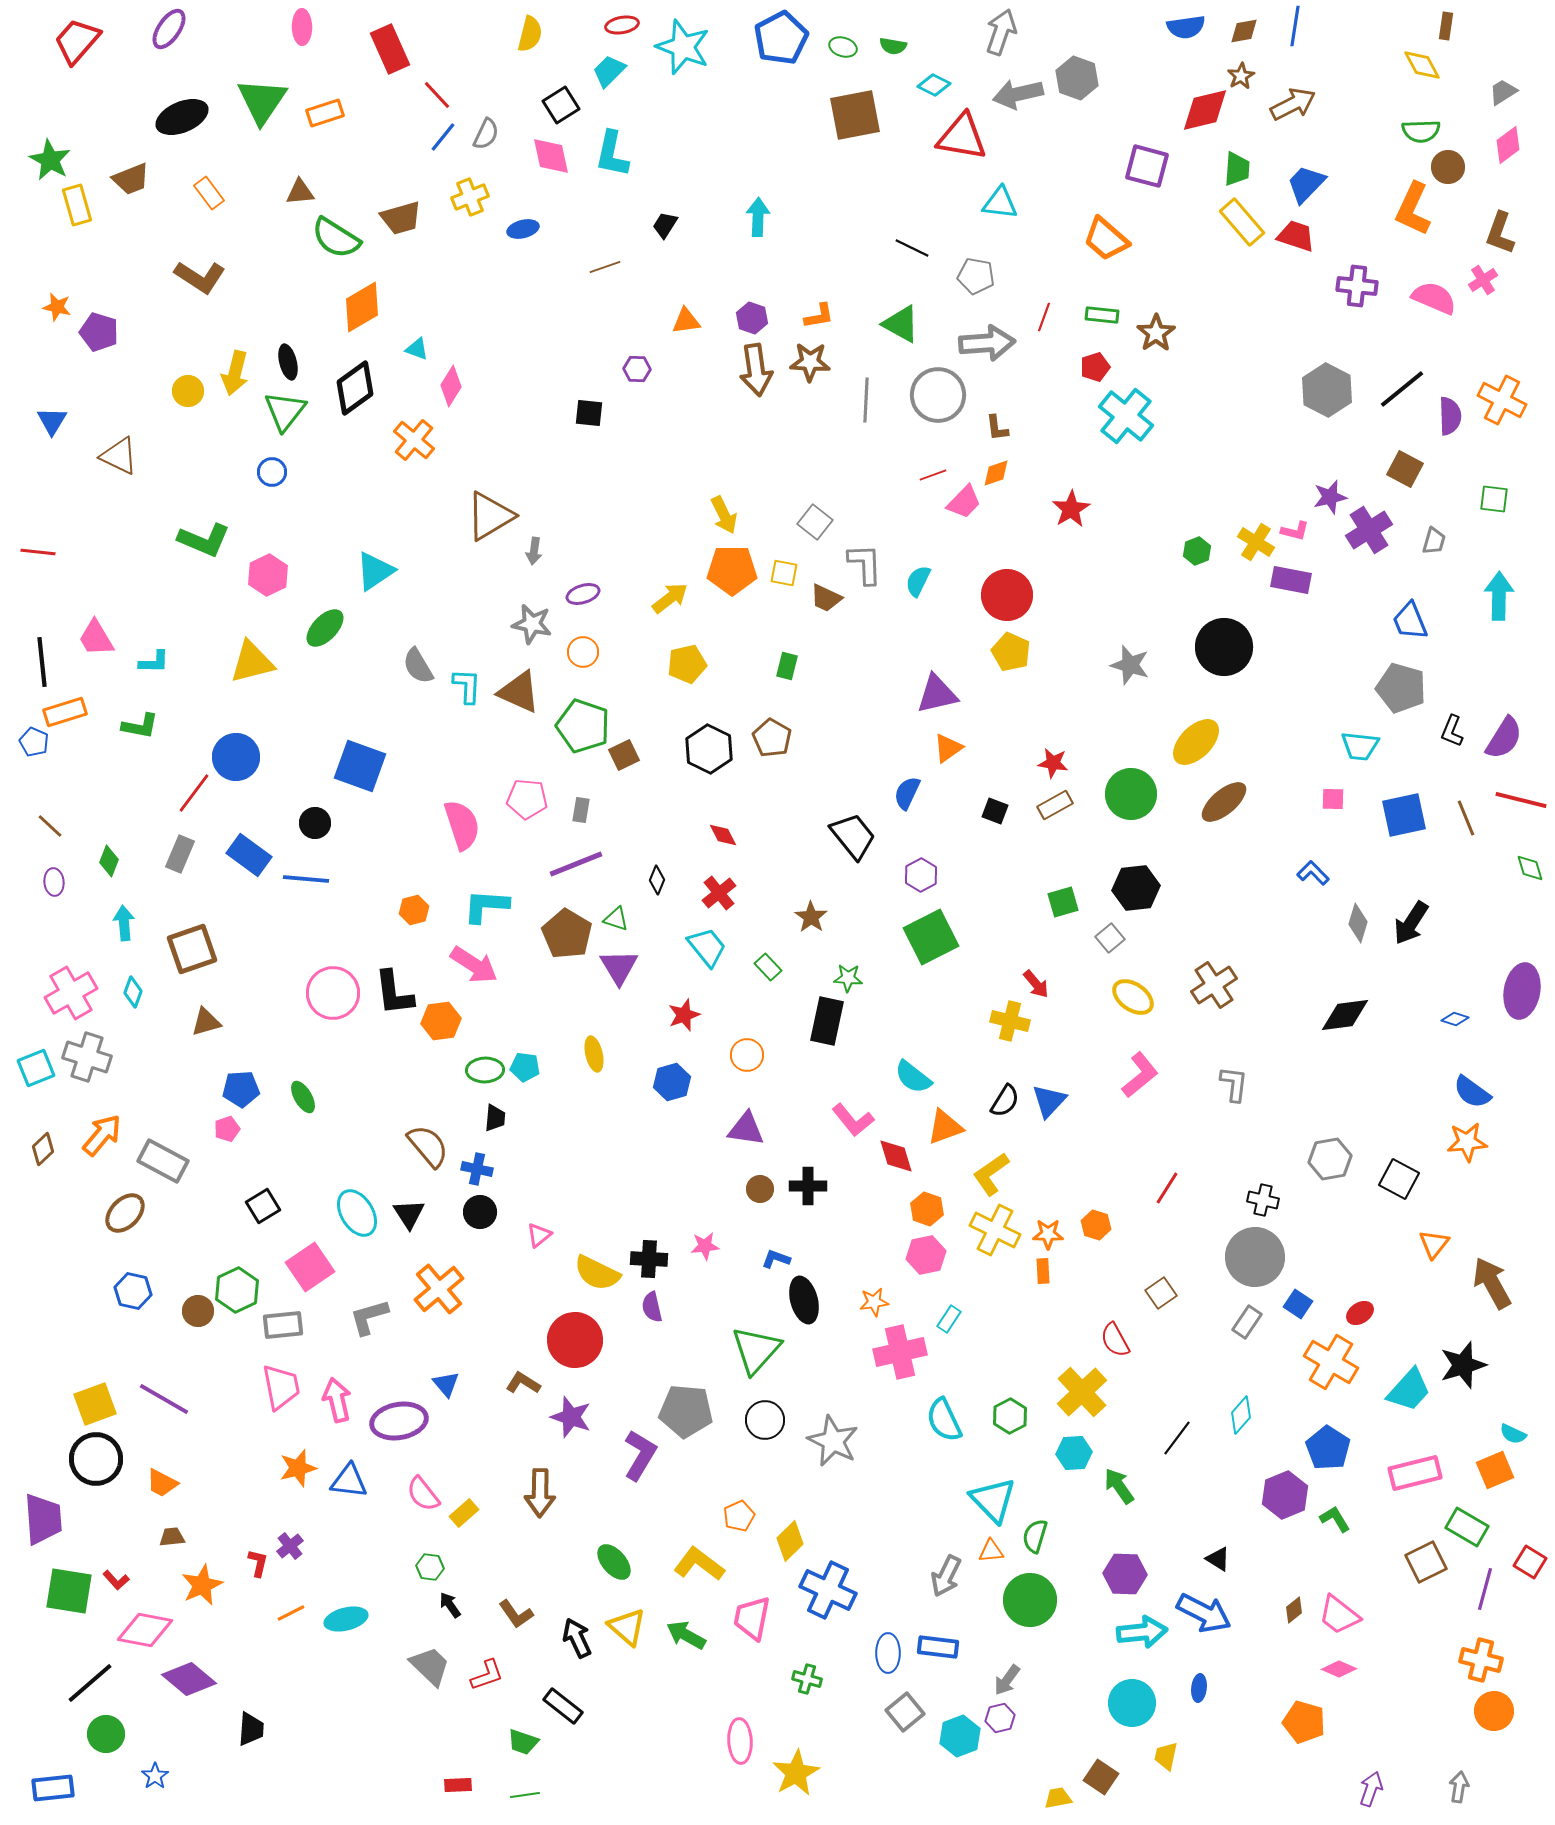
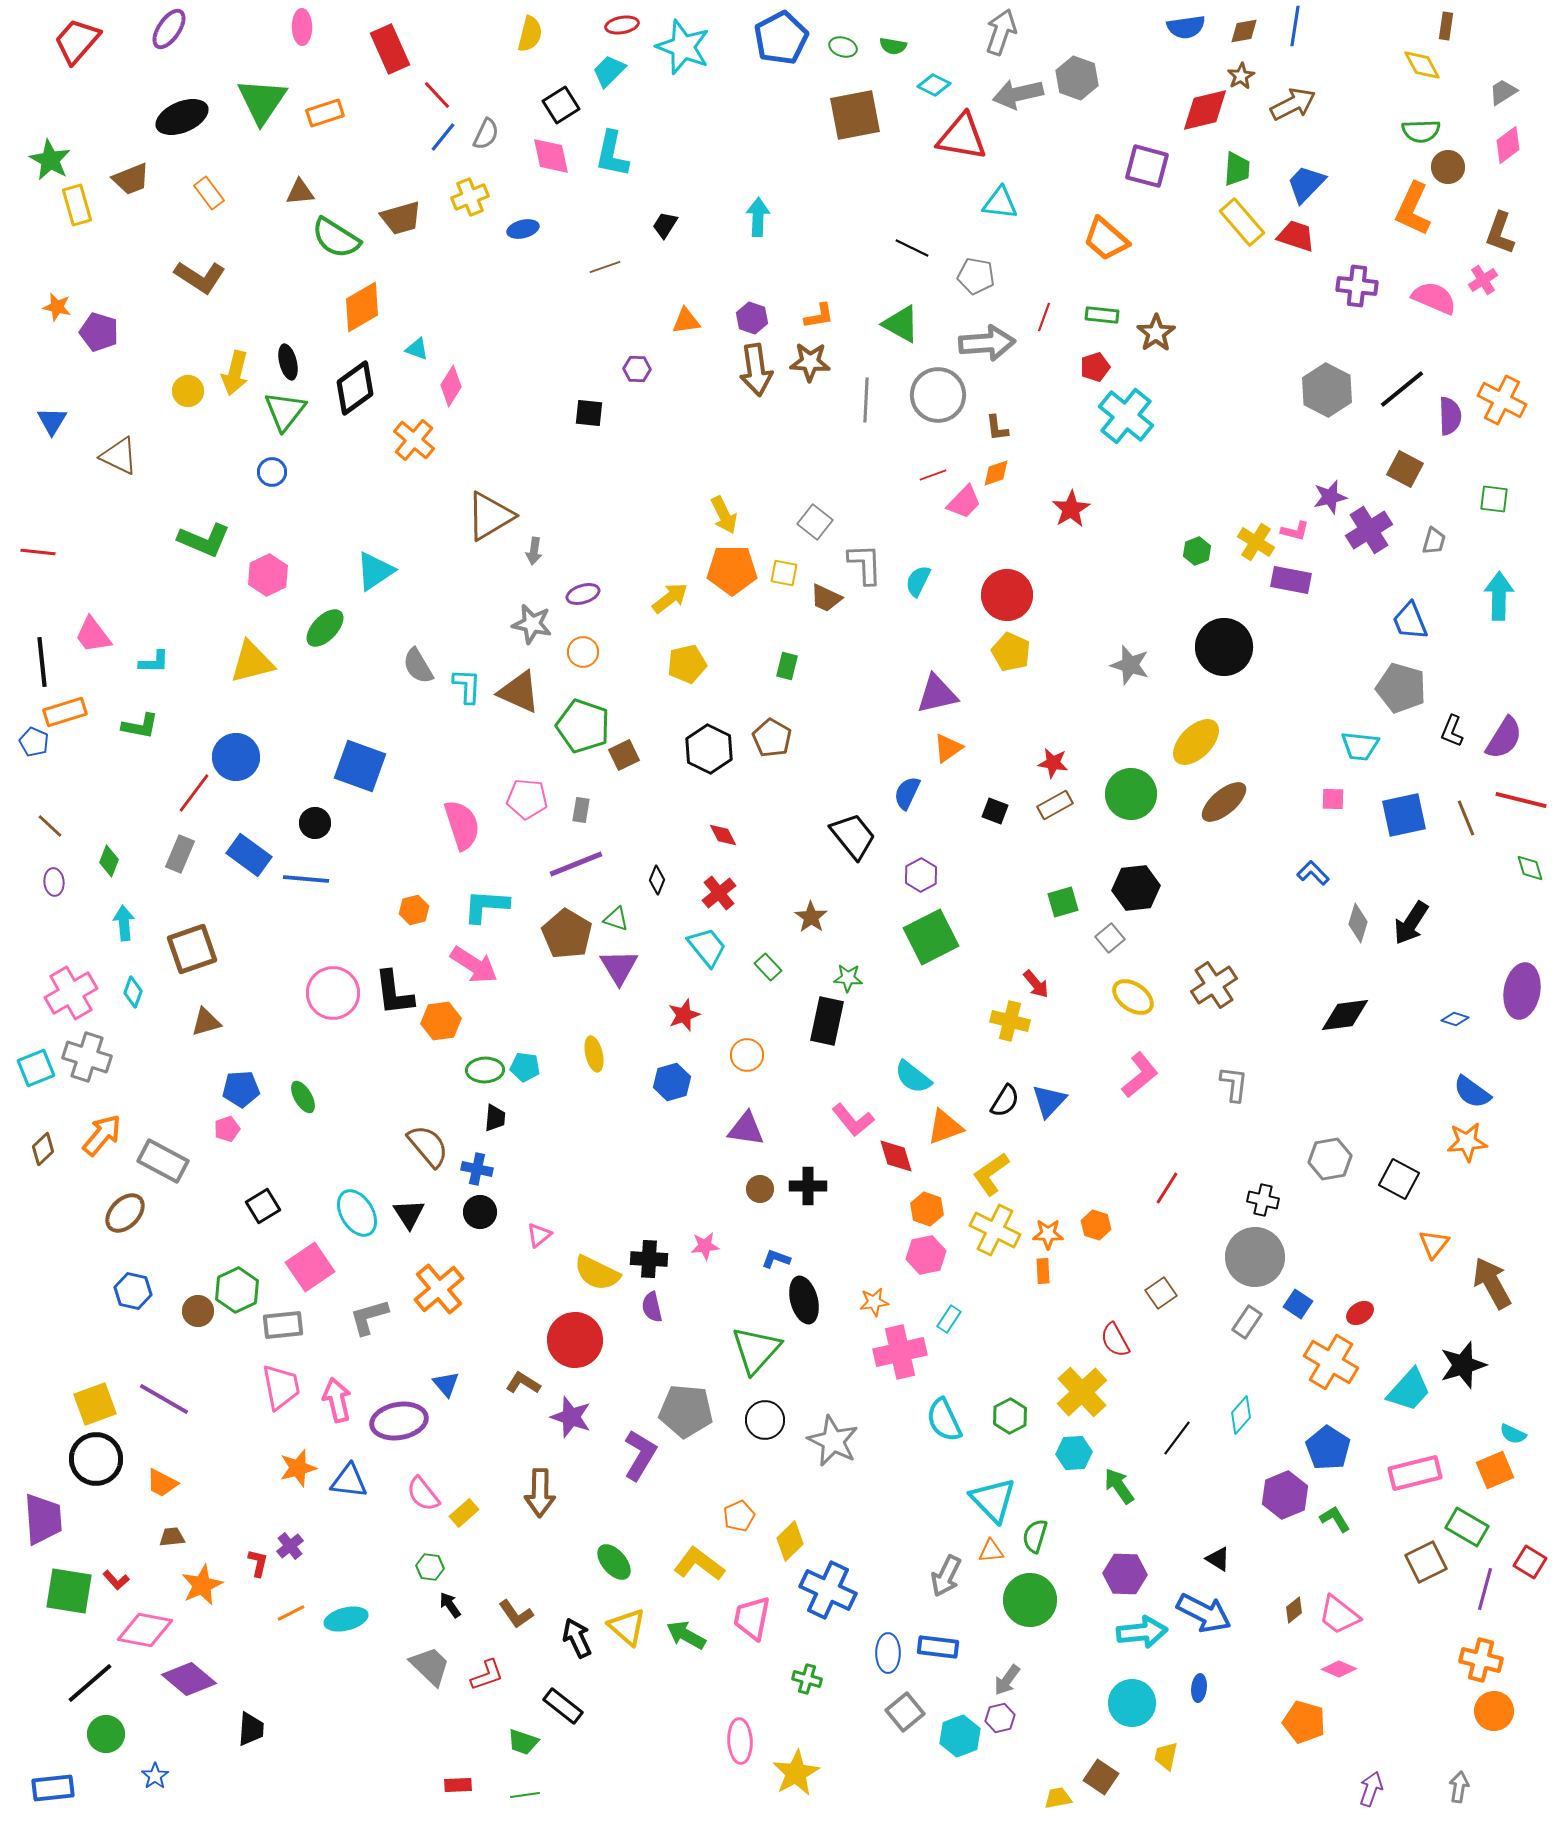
pink trapezoid at (96, 638): moved 3 px left, 3 px up; rotated 6 degrees counterclockwise
